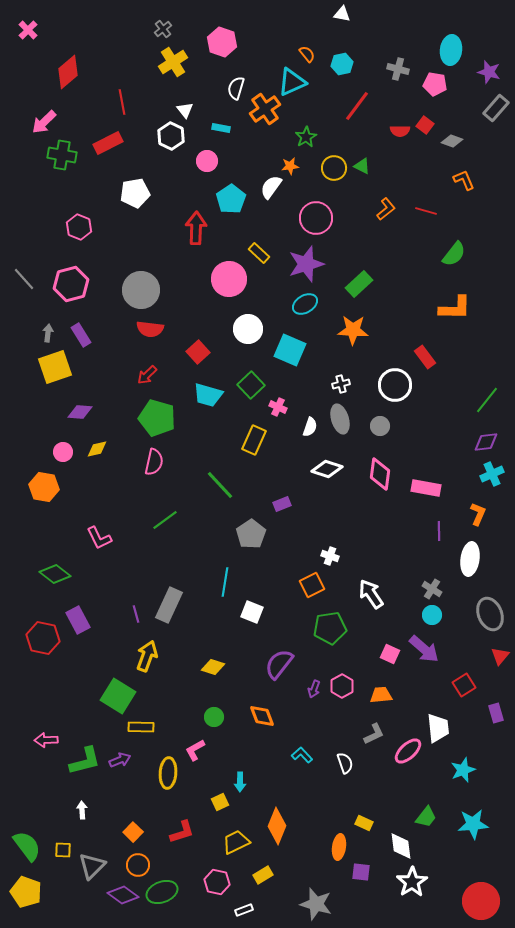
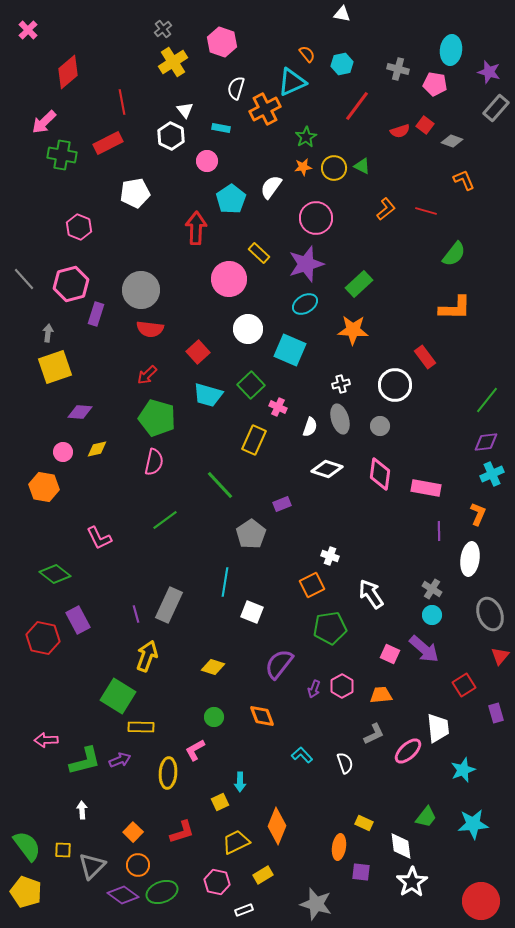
orange cross at (265, 109): rotated 8 degrees clockwise
red semicircle at (400, 131): rotated 18 degrees counterclockwise
orange star at (290, 166): moved 13 px right, 1 px down
purple rectangle at (81, 335): moved 15 px right, 21 px up; rotated 50 degrees clockwise
